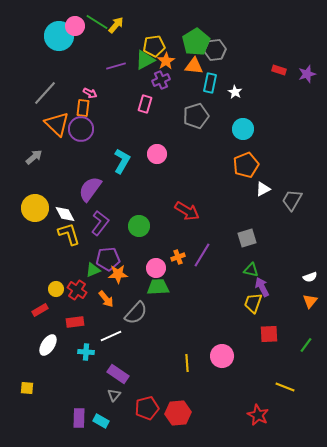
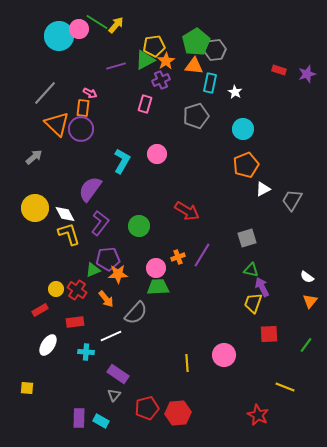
pink circle at (75, 26): moved 4 px right, 3 px down
white semicircle at (310, 277): moved 3 px left; rotated 56 degrees clockwise
pink circle at (222, 356): moved 2 px right, 1 px up
